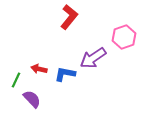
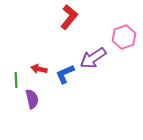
blue L-shape: rotated 35 degrees counterclockwise
green line: rotated 28 degrees counterclockwise
purple semicircle: rotated 30 degrees clockwise
